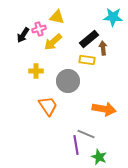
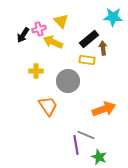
yellow triangle: moved 4 px right, 4 px down; rotated 35 degrees clockwise
yellow arrow: rotated 66 degrees clockwise
orange arrow: rotated 30 degrees counterclockwise
gray line: moved 1 px down
